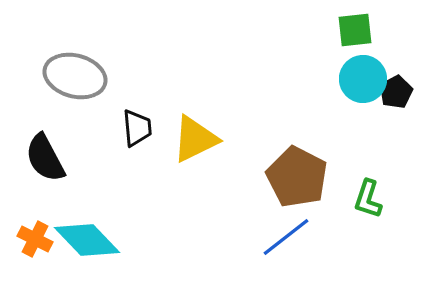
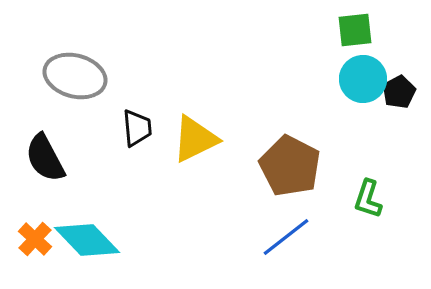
black pentagon: moved 3 px right
brown pentagon: moved 7 px left, 11 px up
orange cross: rotated 16 degrees clockwise
